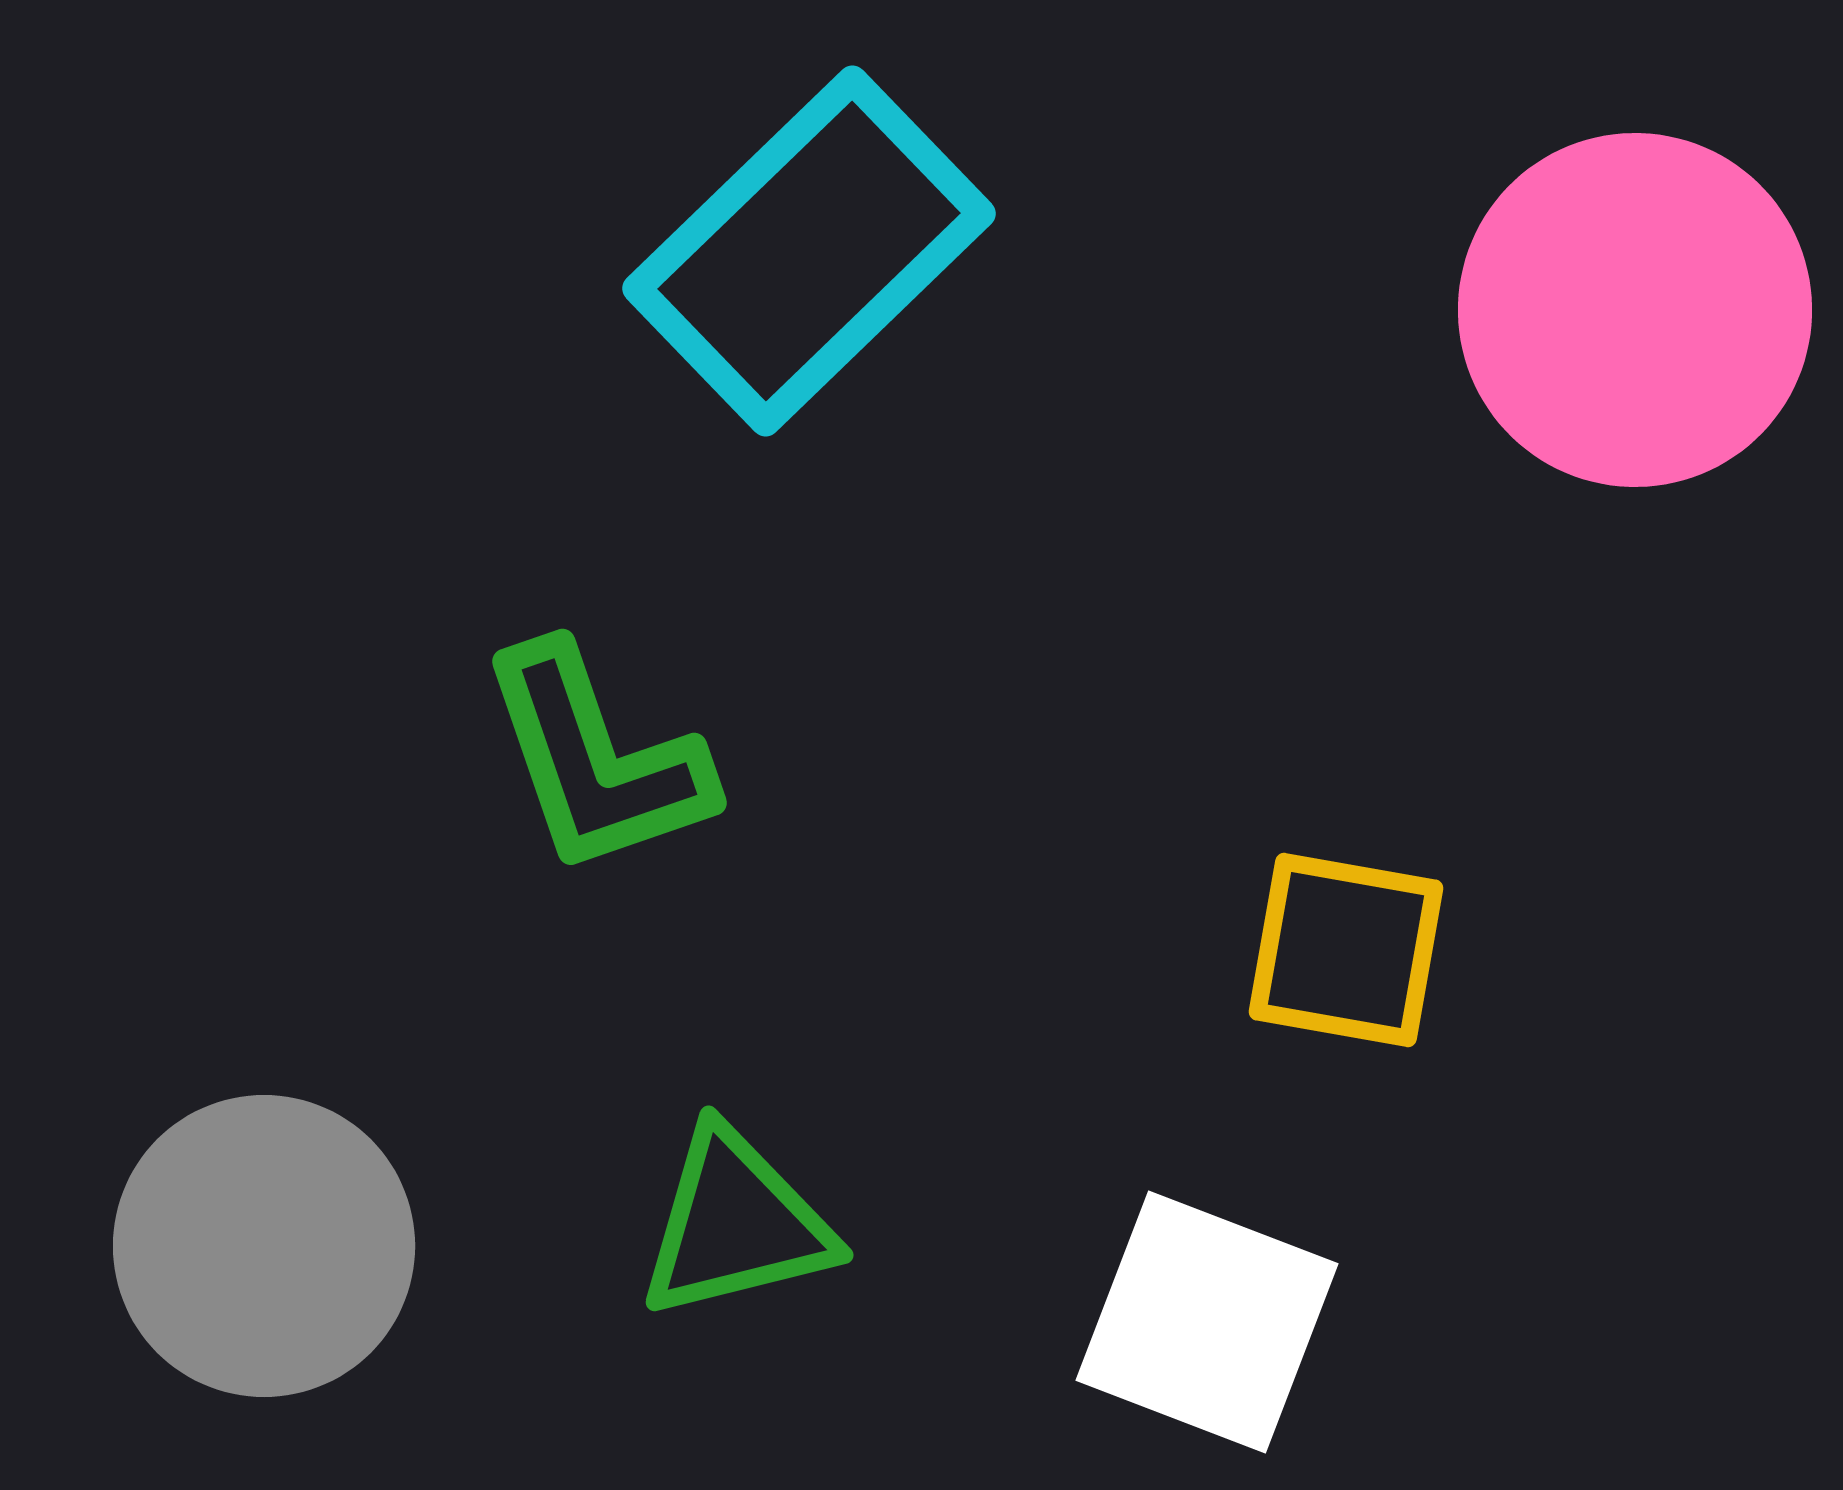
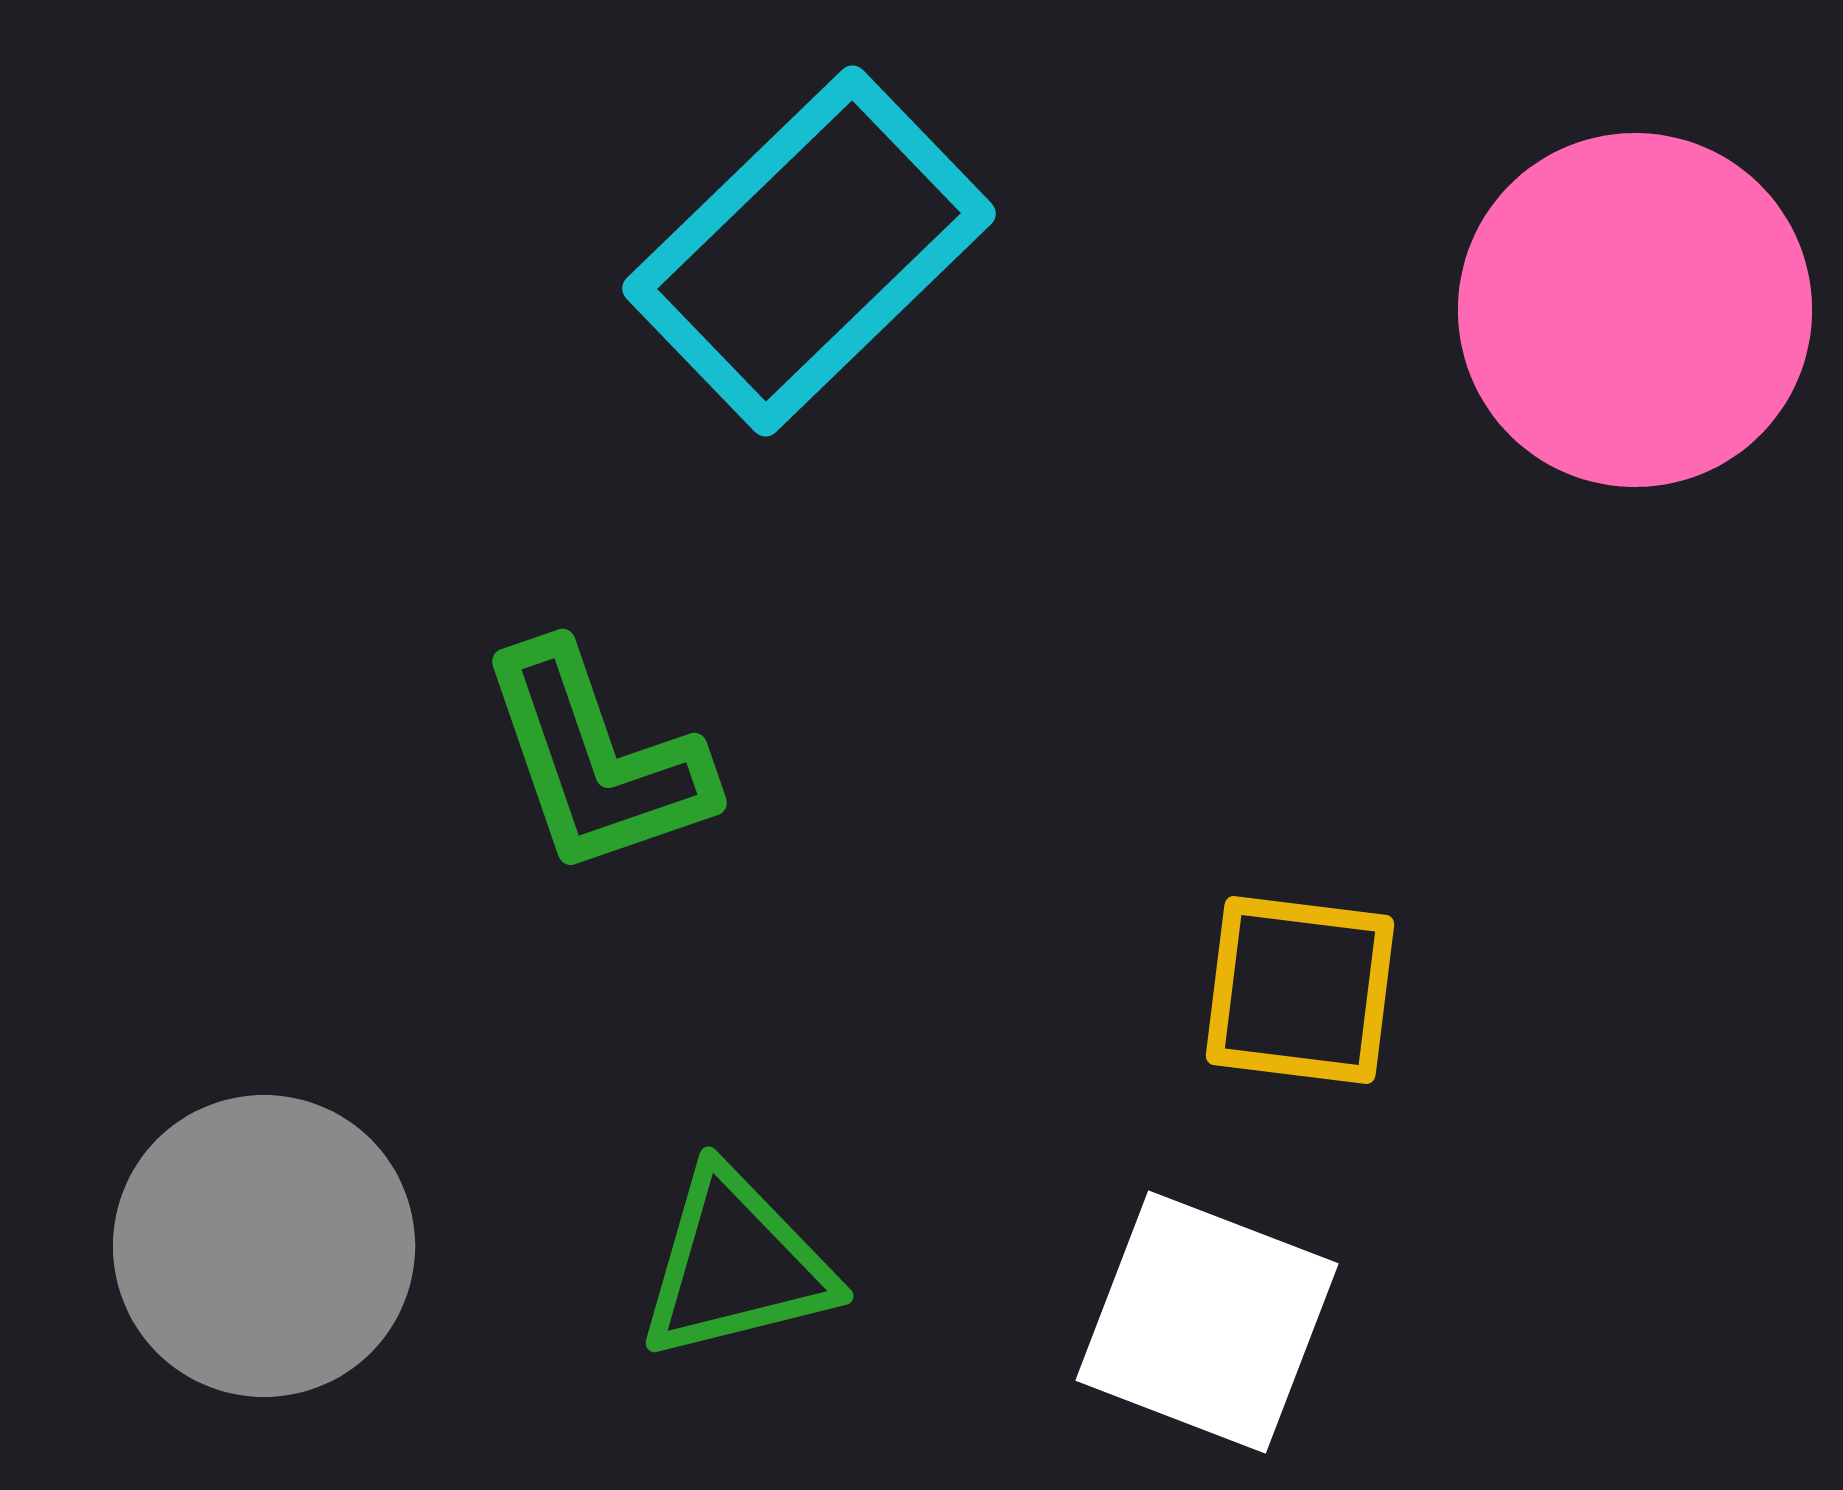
yellow square: moved 46 px left, 40 px down; rotated 3 degrees counterclockwise
green triangle: moved 41 px down
